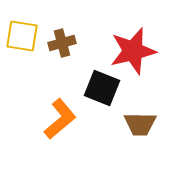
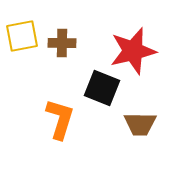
yellow square: rotated 20 degrees counterclockwise
brown cross: rotated 16 degrees clockwise
orange L-shape: rotated 33 degrees counterclockwise
